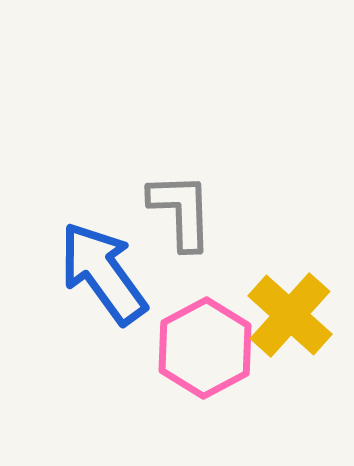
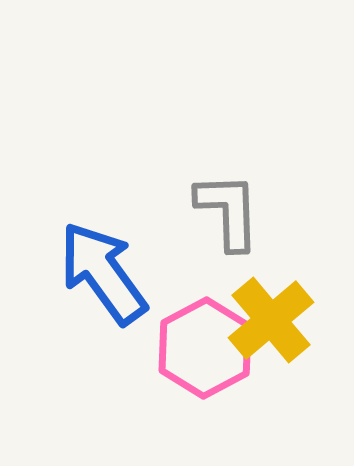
gray L-shape: moved 47 px right
yellow cross: moved 19 px left, 5 px down; rotated 8 degrees clockwise
